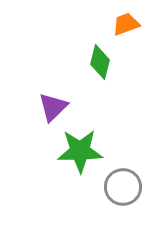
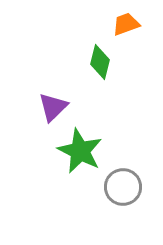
green star: rotated 27 degrees clockwise
